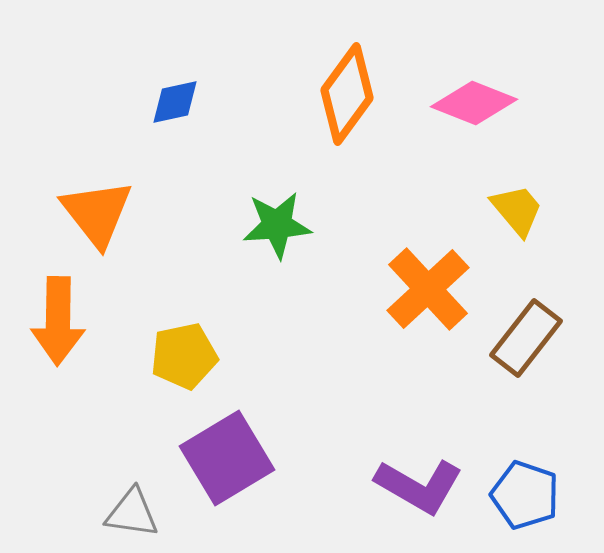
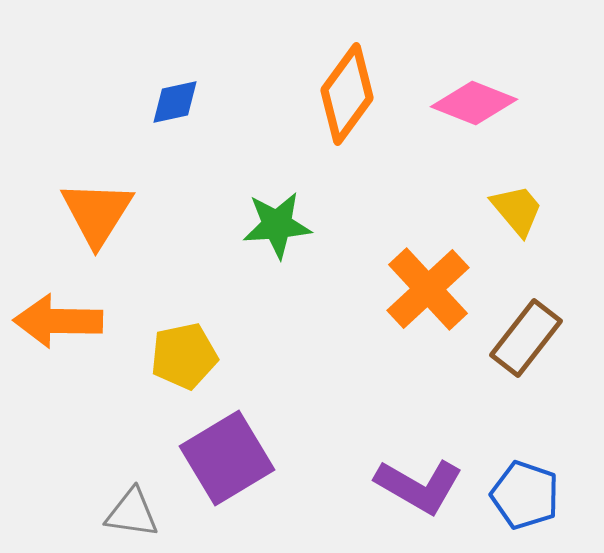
orange triangle: rotated 10 degrees clockwise
orange arrow: rotated 90 degrees clockwise
